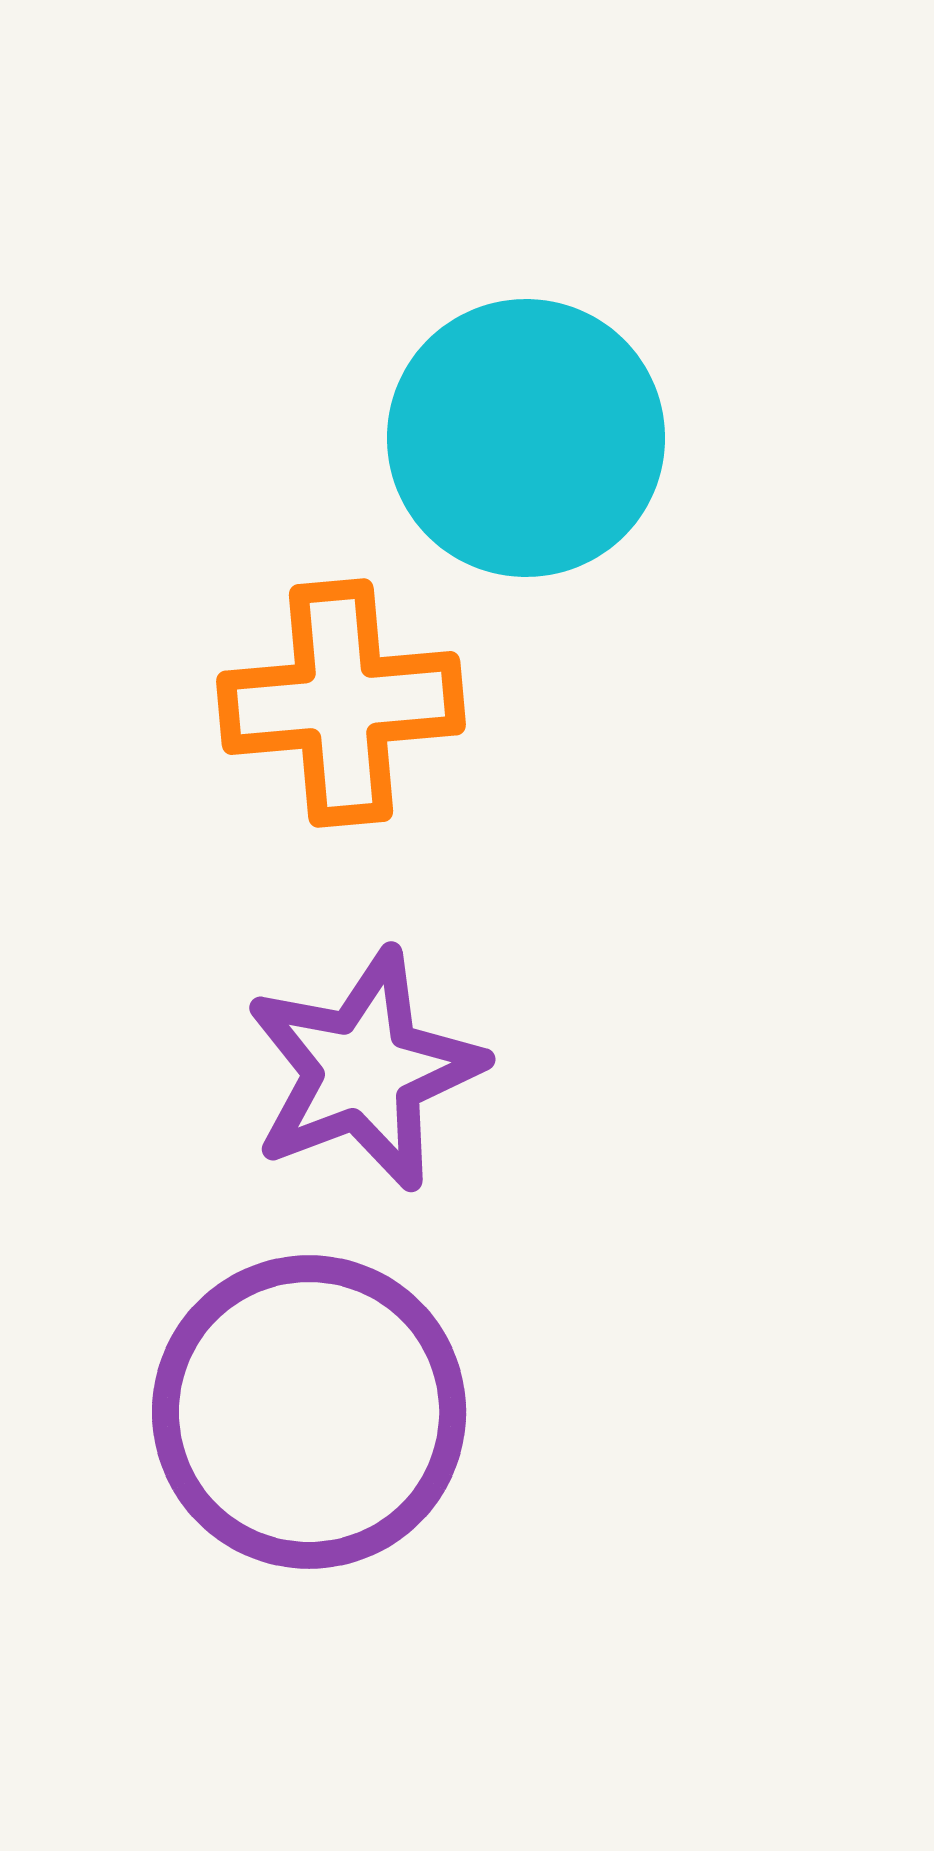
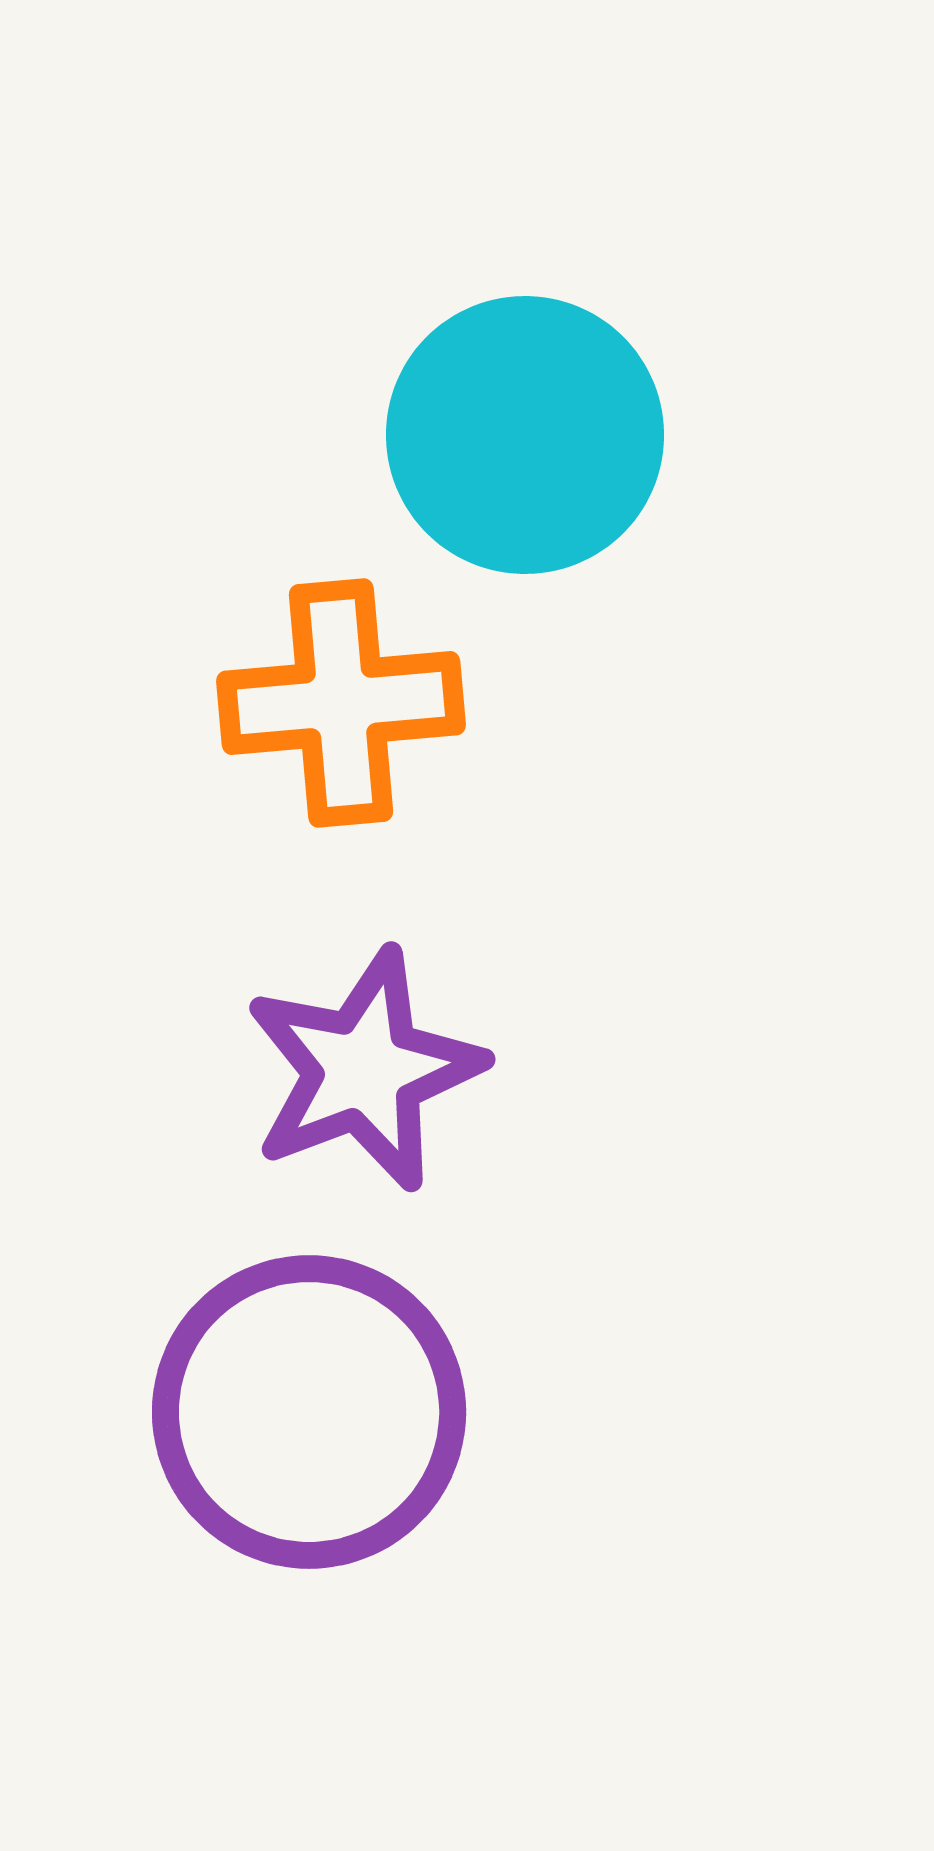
cyan circle: moved 1 px left, 3 px up
